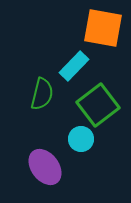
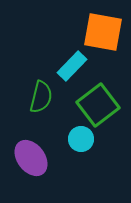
orange square: moved 4 px down
cyan rectangle: moved 2 px left
green semicircle: moved 1 px left, 3 px down
purple ellipse: moved 14 px left, 9 px up
